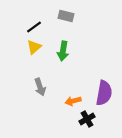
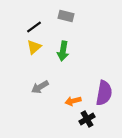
gray arrow: rotated 78 degrees clockwise
